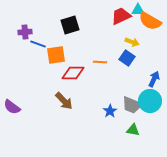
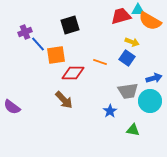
red trapezoid: rotated 10 degrees clockwise
purple cross: rotated 16 degrees counterclockwise
blue line: rotated 28 degrees clockwise
orange line: rotated 16 degrees clockwise
blue arrow: moved 1 px up; rotated 49 degrees clockwise
brown arrow: moved 1 px up
gray trapezoid: moved 4 px left, 14 px up; rotated 30 degrees counterclockwise
